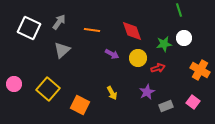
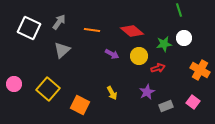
red diamond: rotated 30 degrees counterclockwise
yellow circle: moved 1 px right, 2 px up
